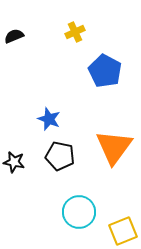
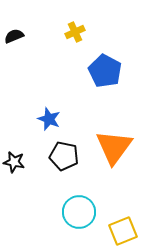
black pentagon: moved 4 px right
